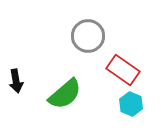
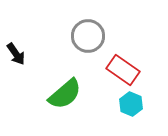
black arrow: moved 27 px up; rotated 25 degrees counterclockwise
